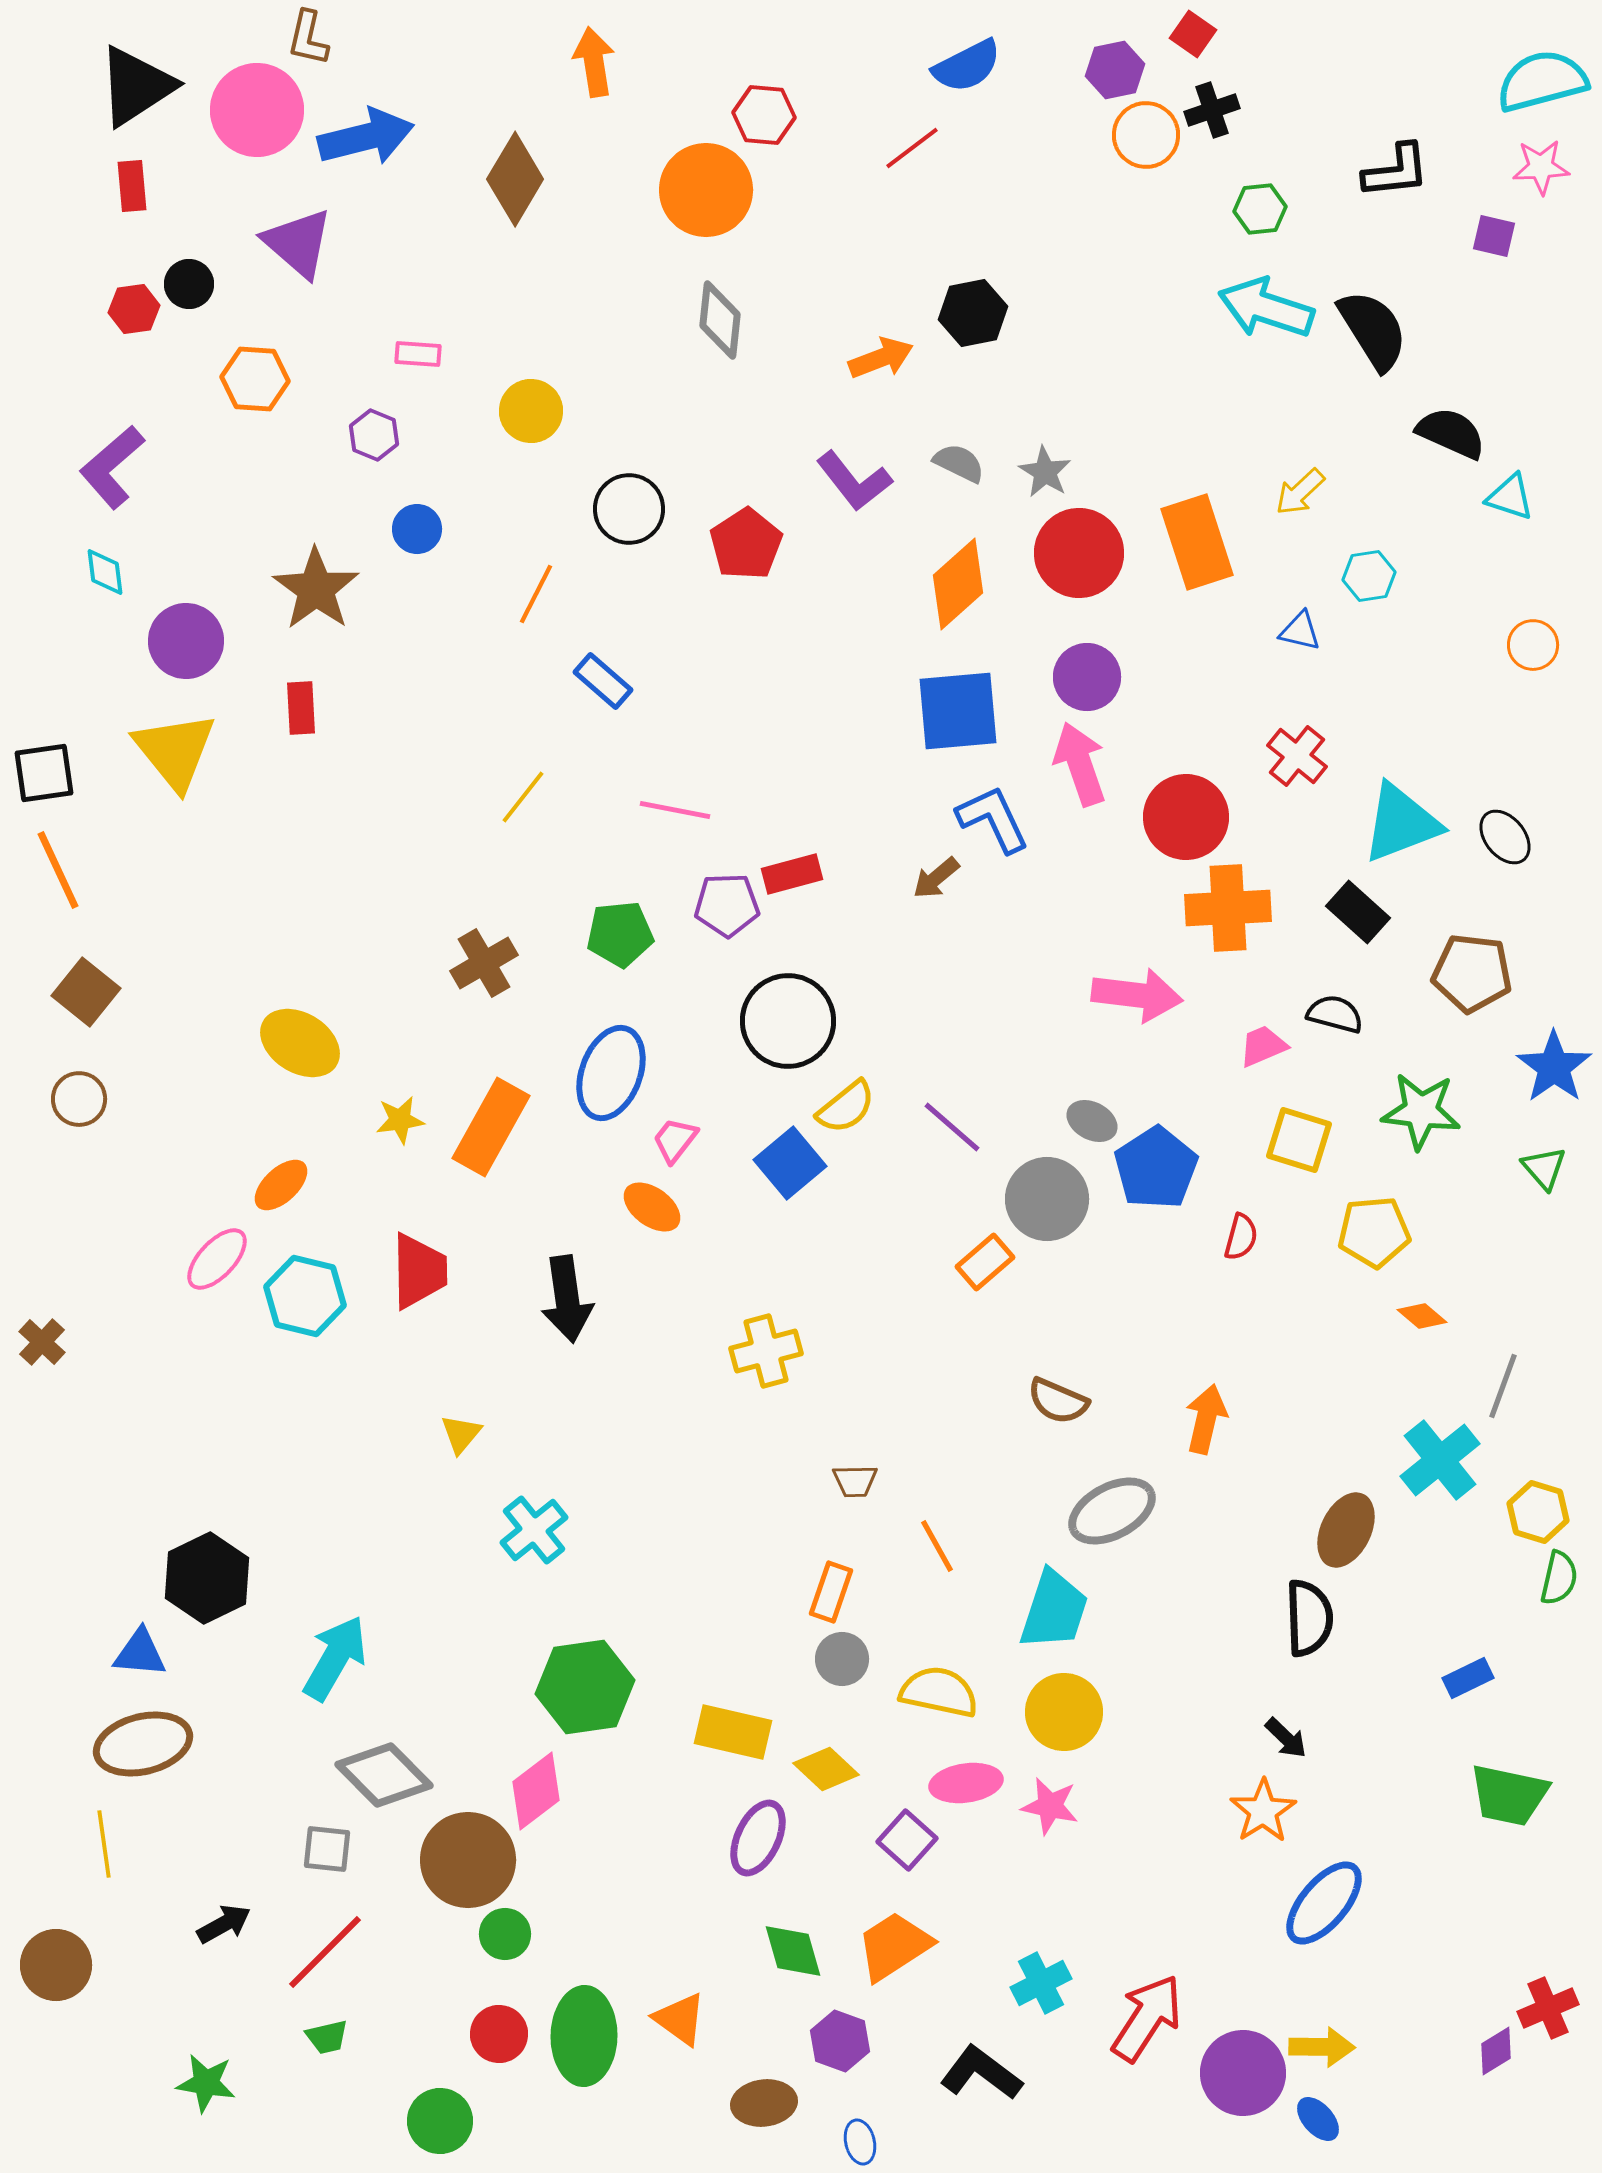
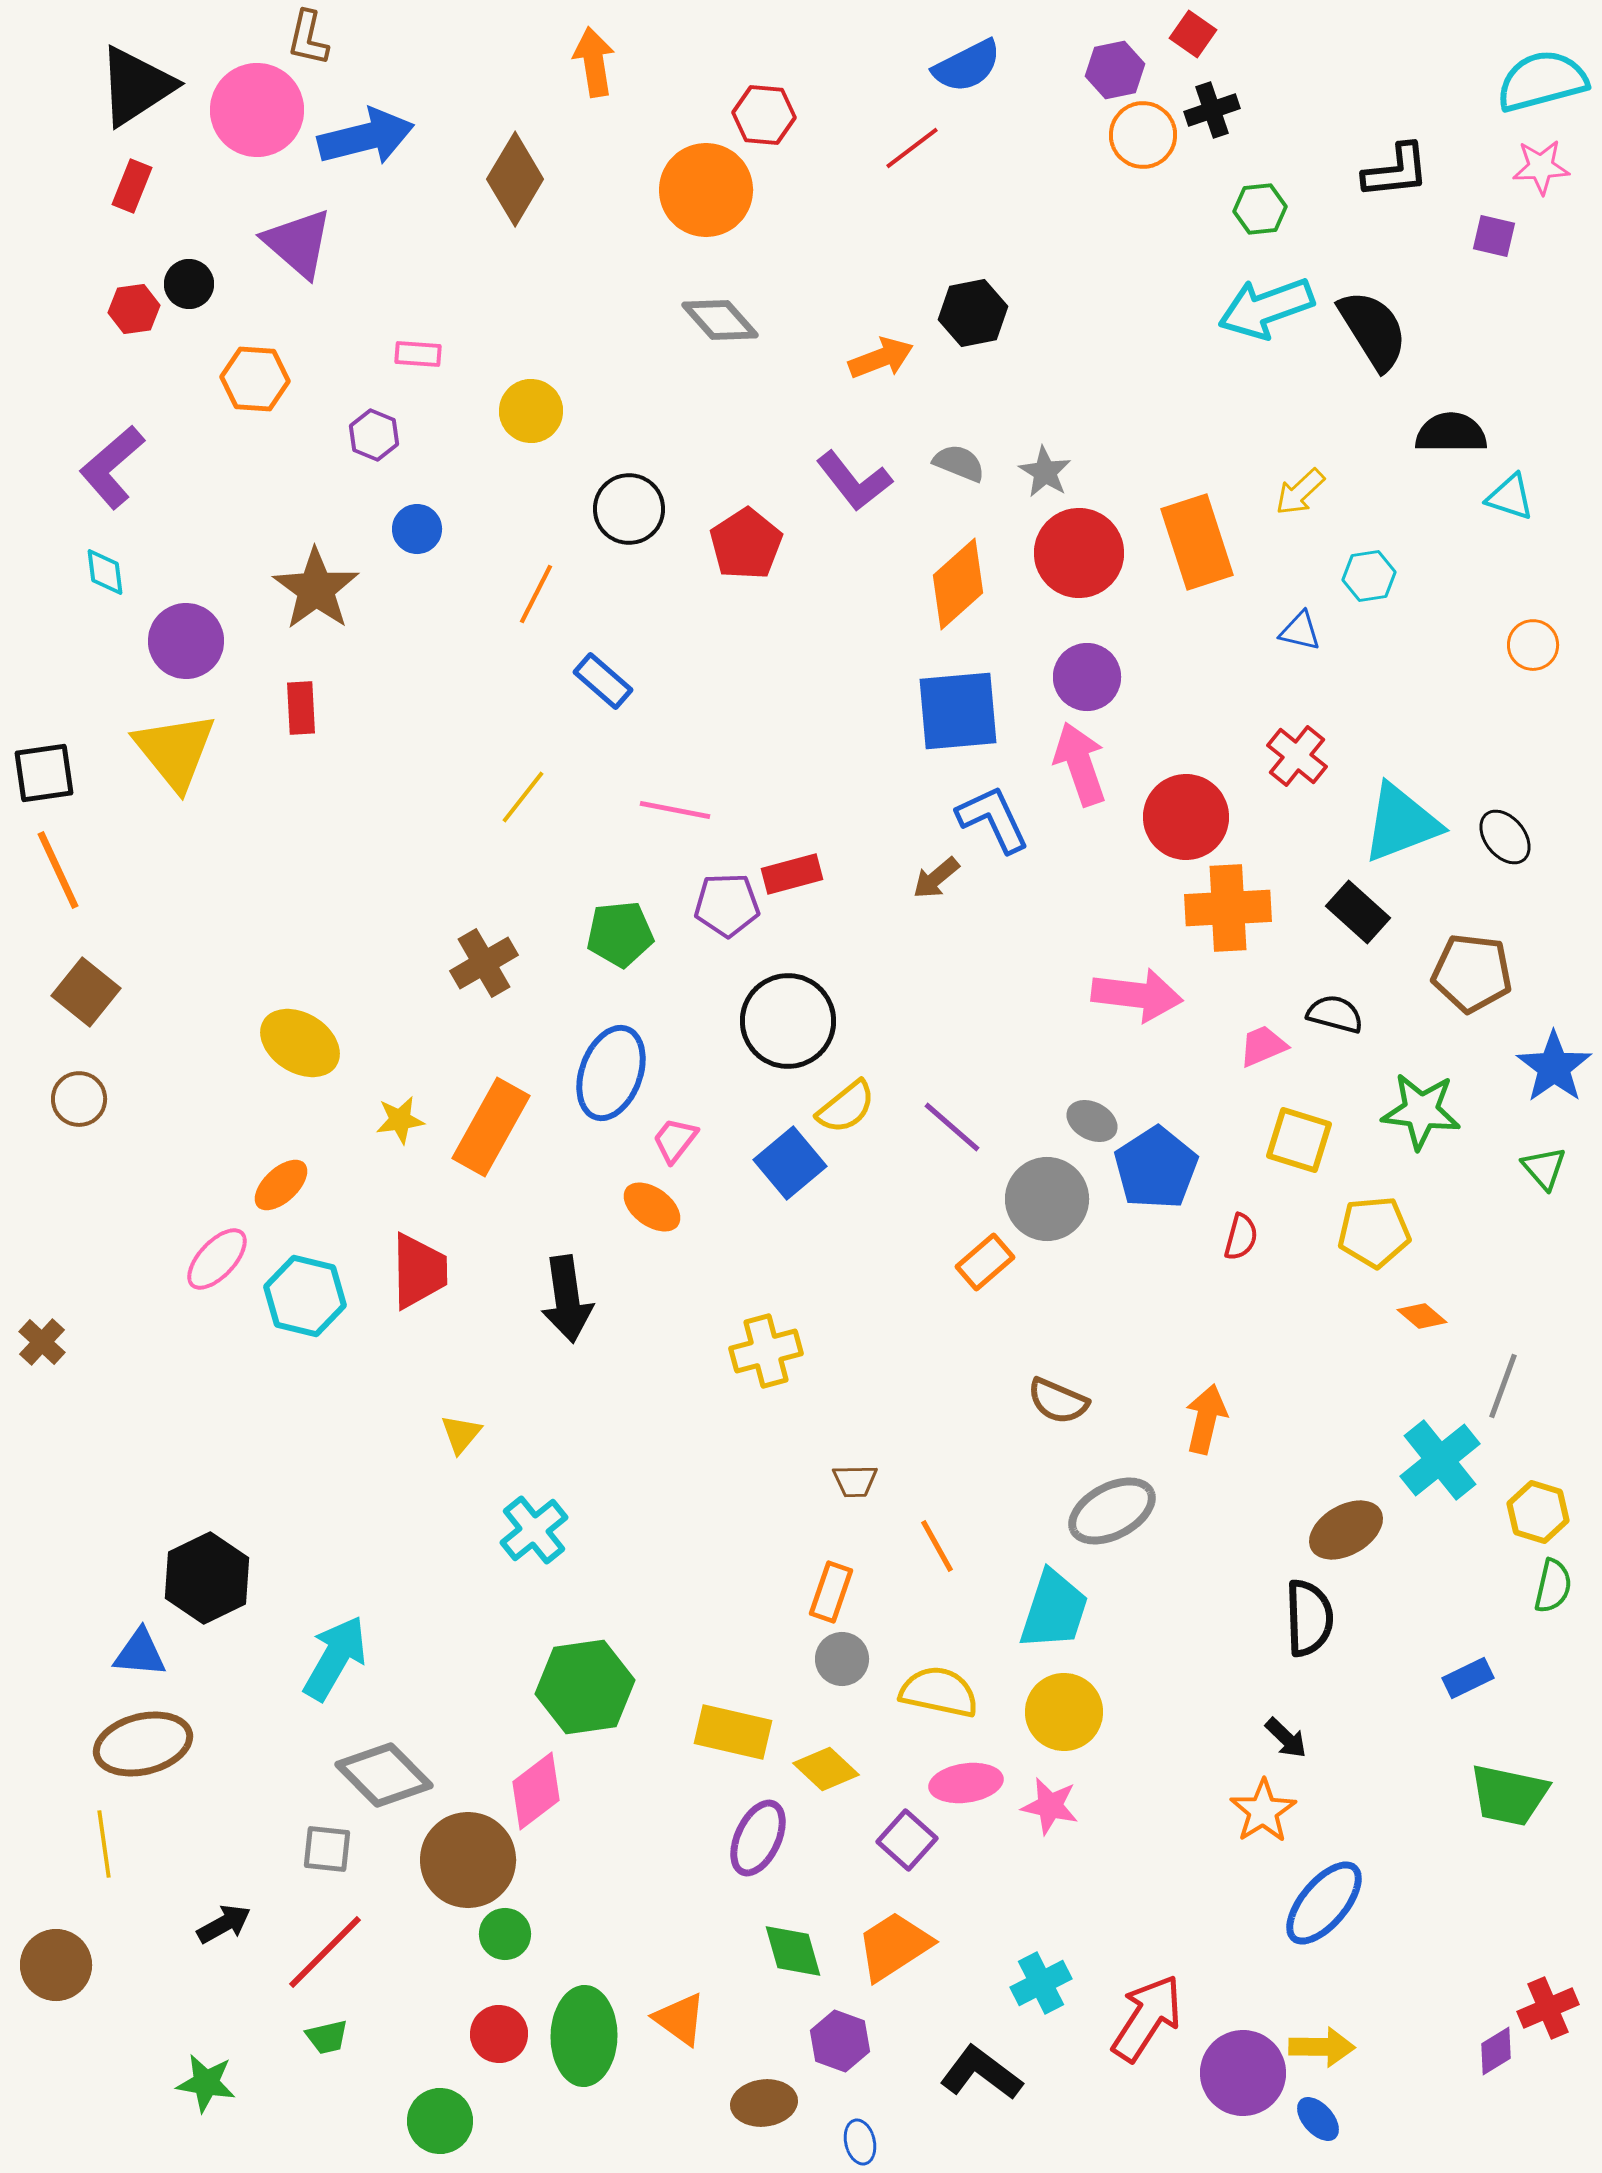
orange circle at (1146, 135): moved 3 px left
red rectangle at (132, 186): rotated 27 degrees clockwise
cyan arrow at (1266, 308): rotated 38 degrees counterclockwise
gray diamond at (720, 320): rotated 48 degrees counterclockwise
black semicircle at (1451, 433): rotated 24 degrees counterclockwise
gray semicircle at (959, 463): rotated 4 degrees counterclockwise
brown ellipse at (1346, 1530): rotated 34 degrees clockwise
green semicircle at (1559, 1578): moved 6 px left, 8 px down
